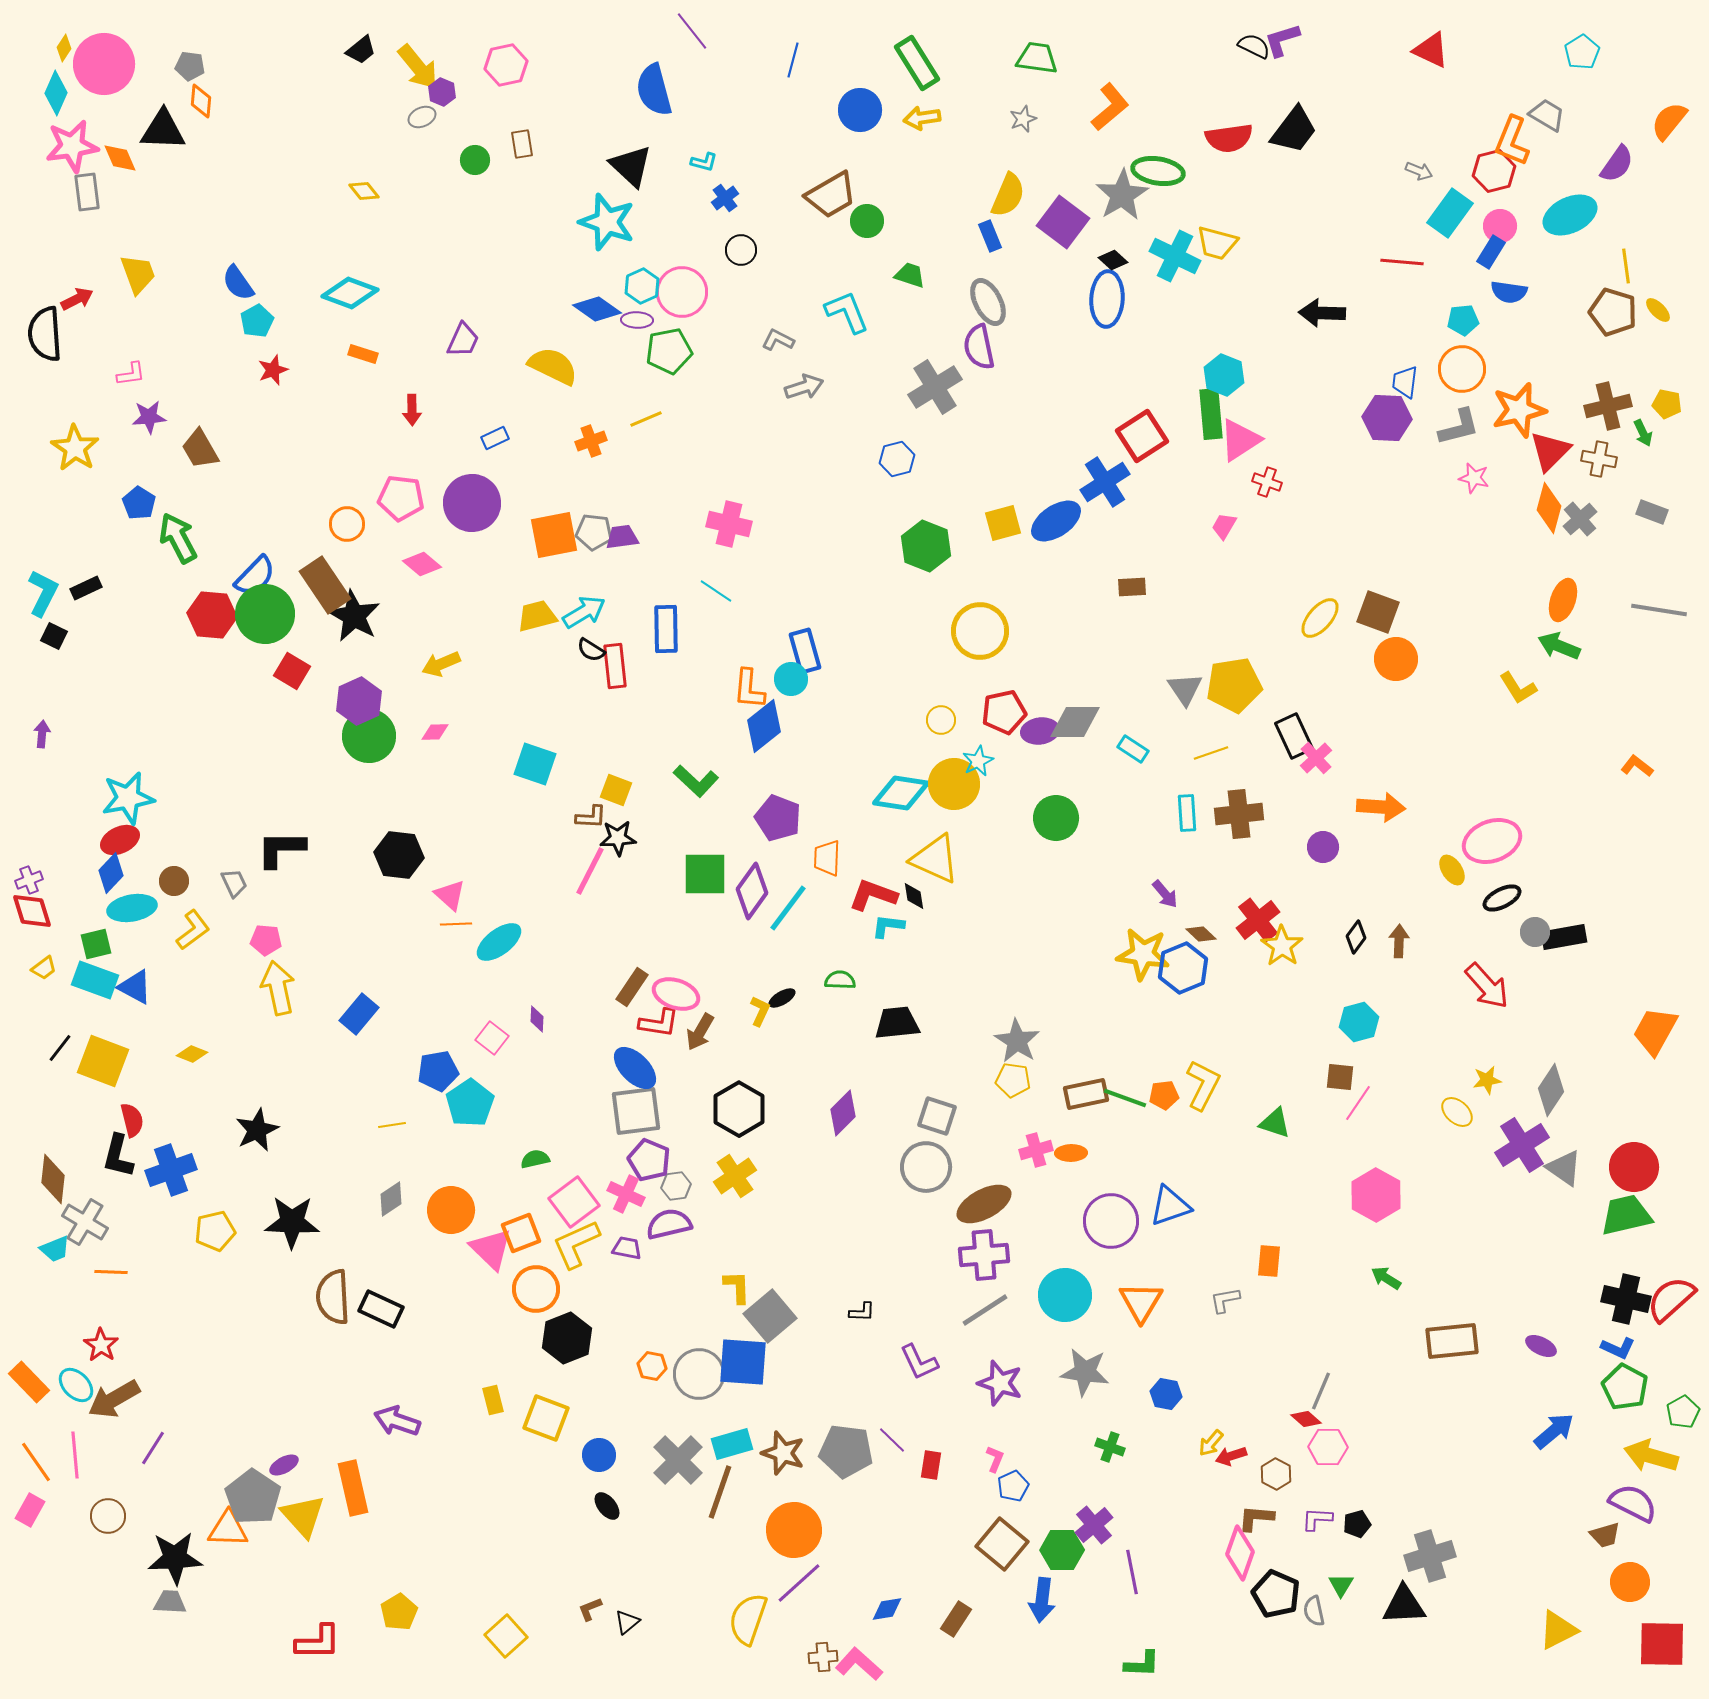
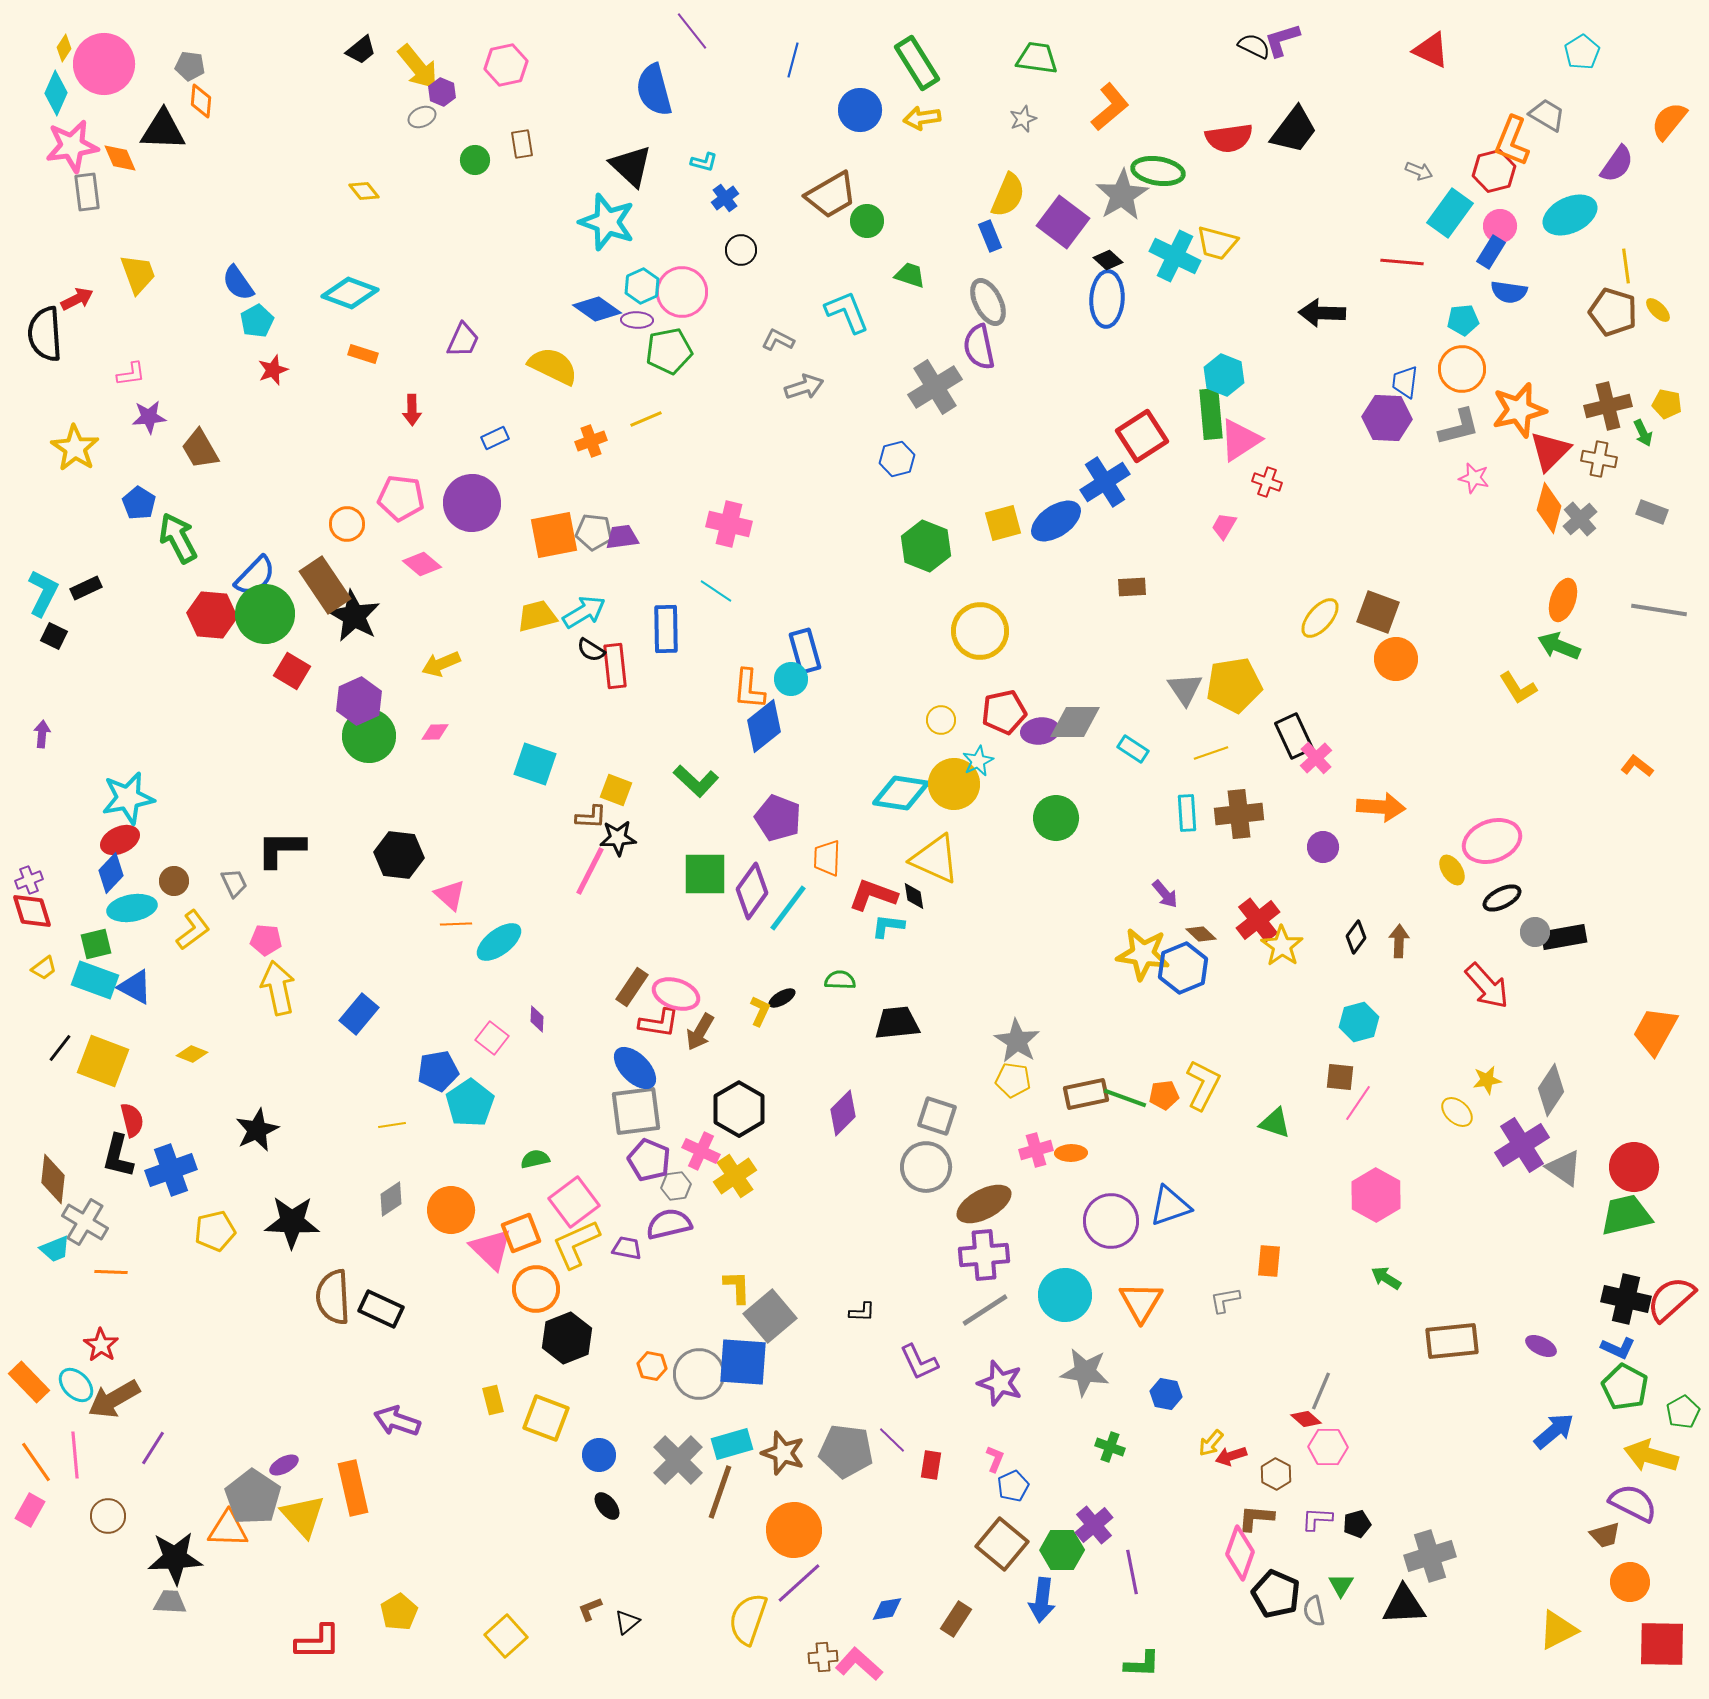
black diamond at (1113, 260): moved 5 px left
pink cross at (626, 1194): moved 75 px right, 43 px up
